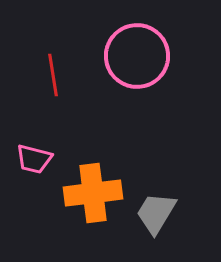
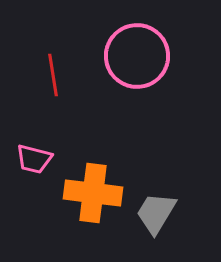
orange cross: rotated 14 degrees clockwise
